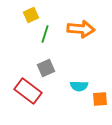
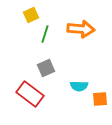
red rectangle: moved 2 px right, 3 px down
